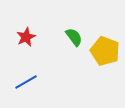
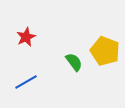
green semicircle: moved 25 px down
